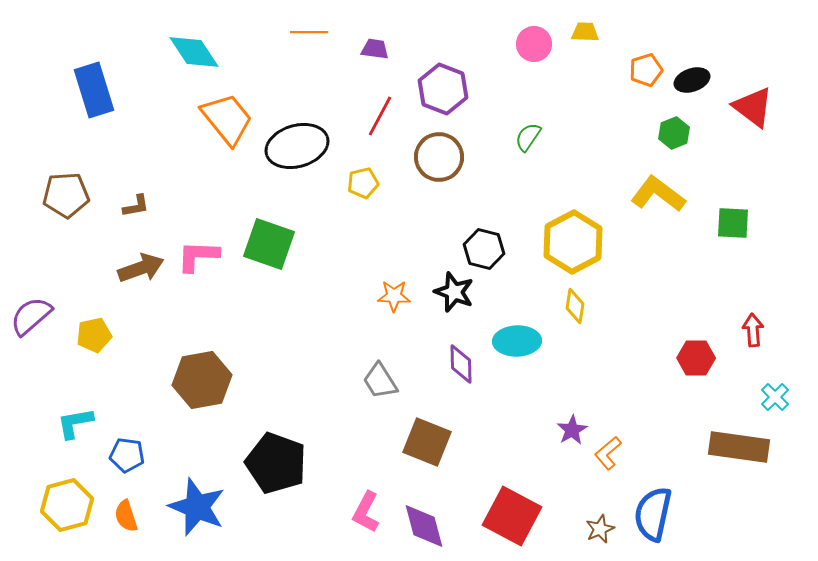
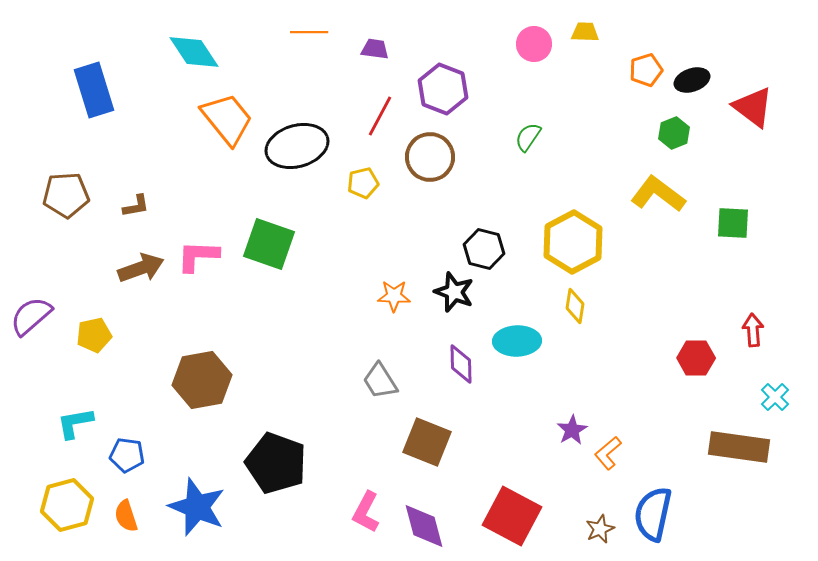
brown circle at (439, 157): moved 9 px left
